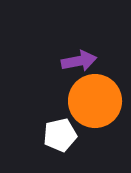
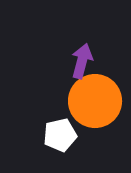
purple arrow: moved 3 px right; rotated 64 degrees counterclockwise
